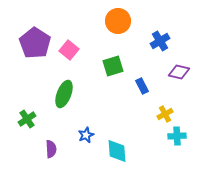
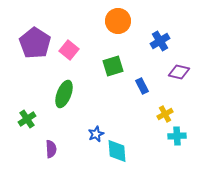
blue star: moved 10 px right, 1 px up
